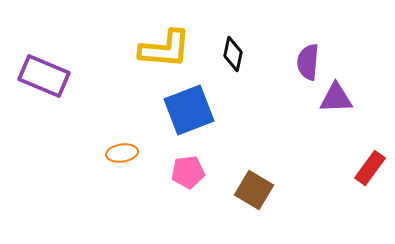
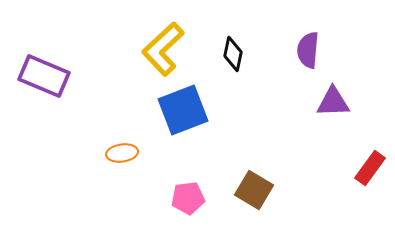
yellow L-shape: moved 2 px left; rotated 132 degrees clockwise
purple semicircle: moved 12 px up
purple triangle: moved 3 px left, 4 px down
blue square: moved 6 px left
pink pentagon: moved 26 px down
